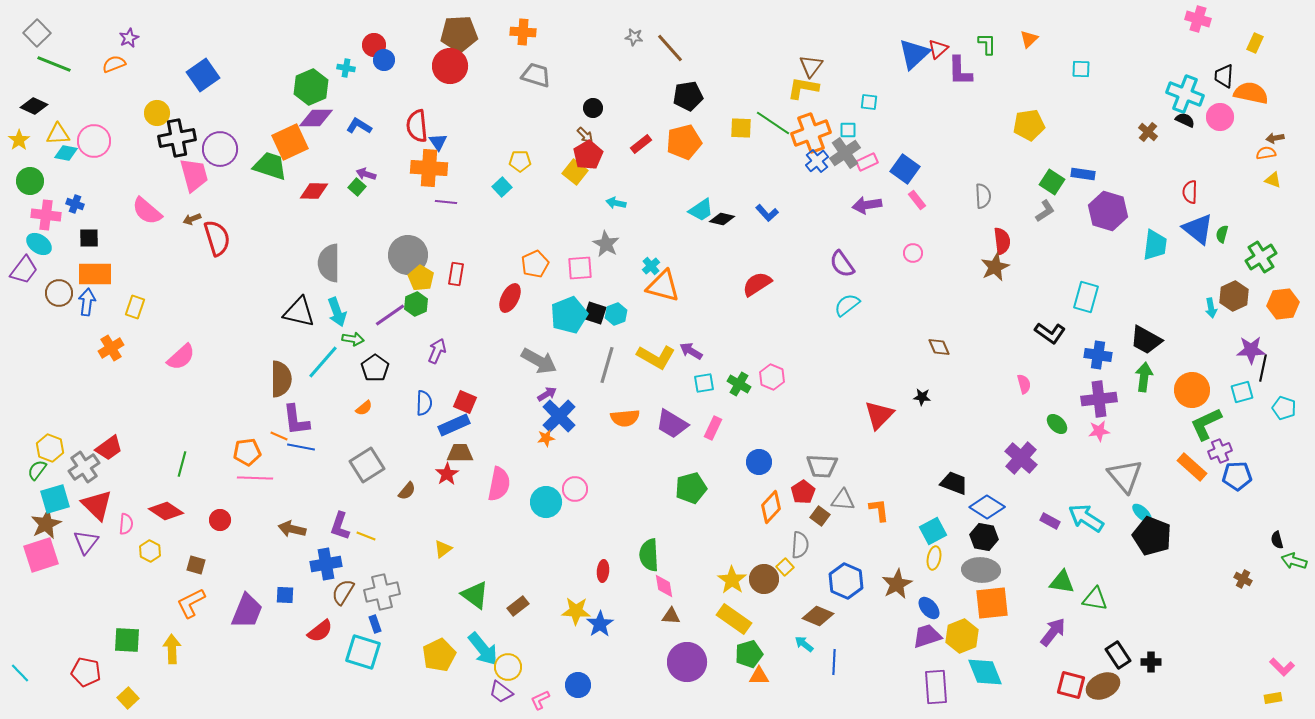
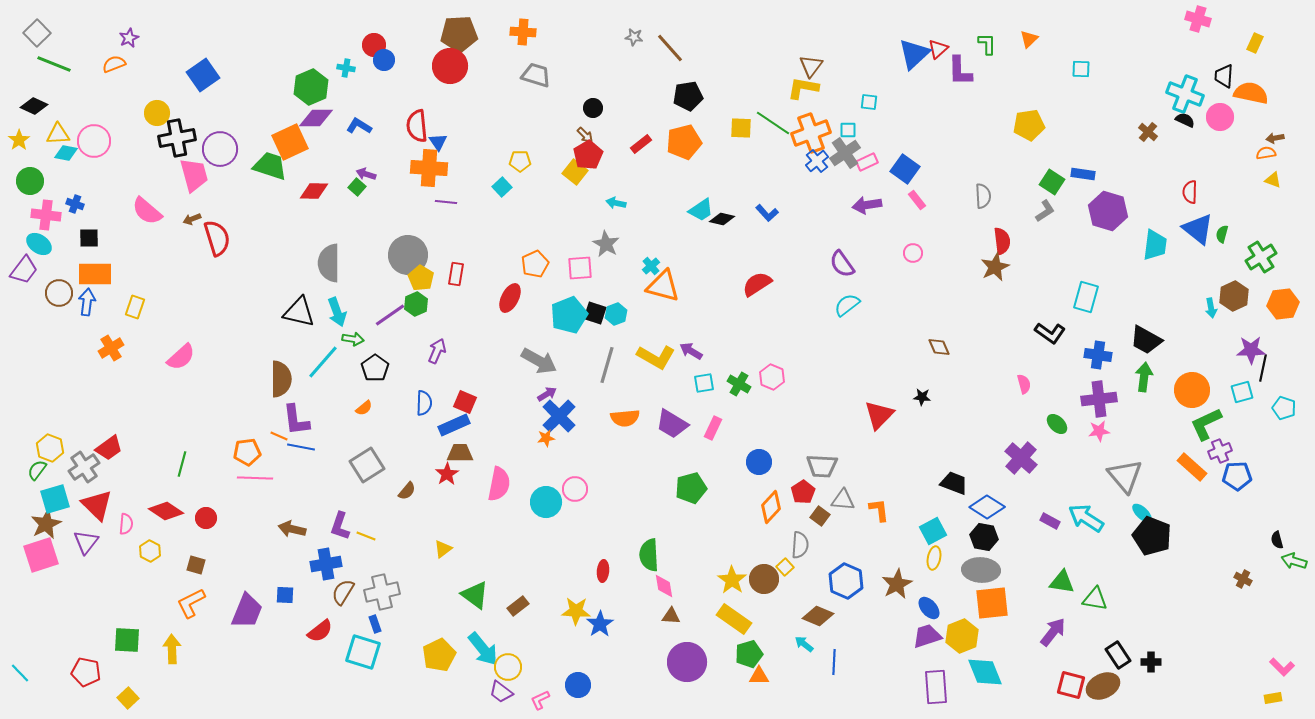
red circle at (220, 520): moved 14 px left, 2 px up
